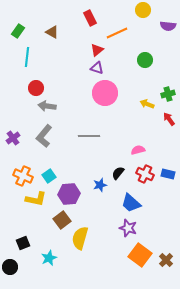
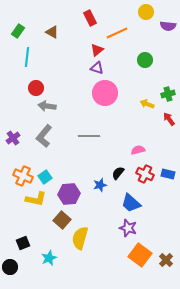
yellow circle: moved 3 px right, 2 px down
cyan square: moved 4 px left, 1 px down
brown square: rotated 12 degrees counterclockwise
